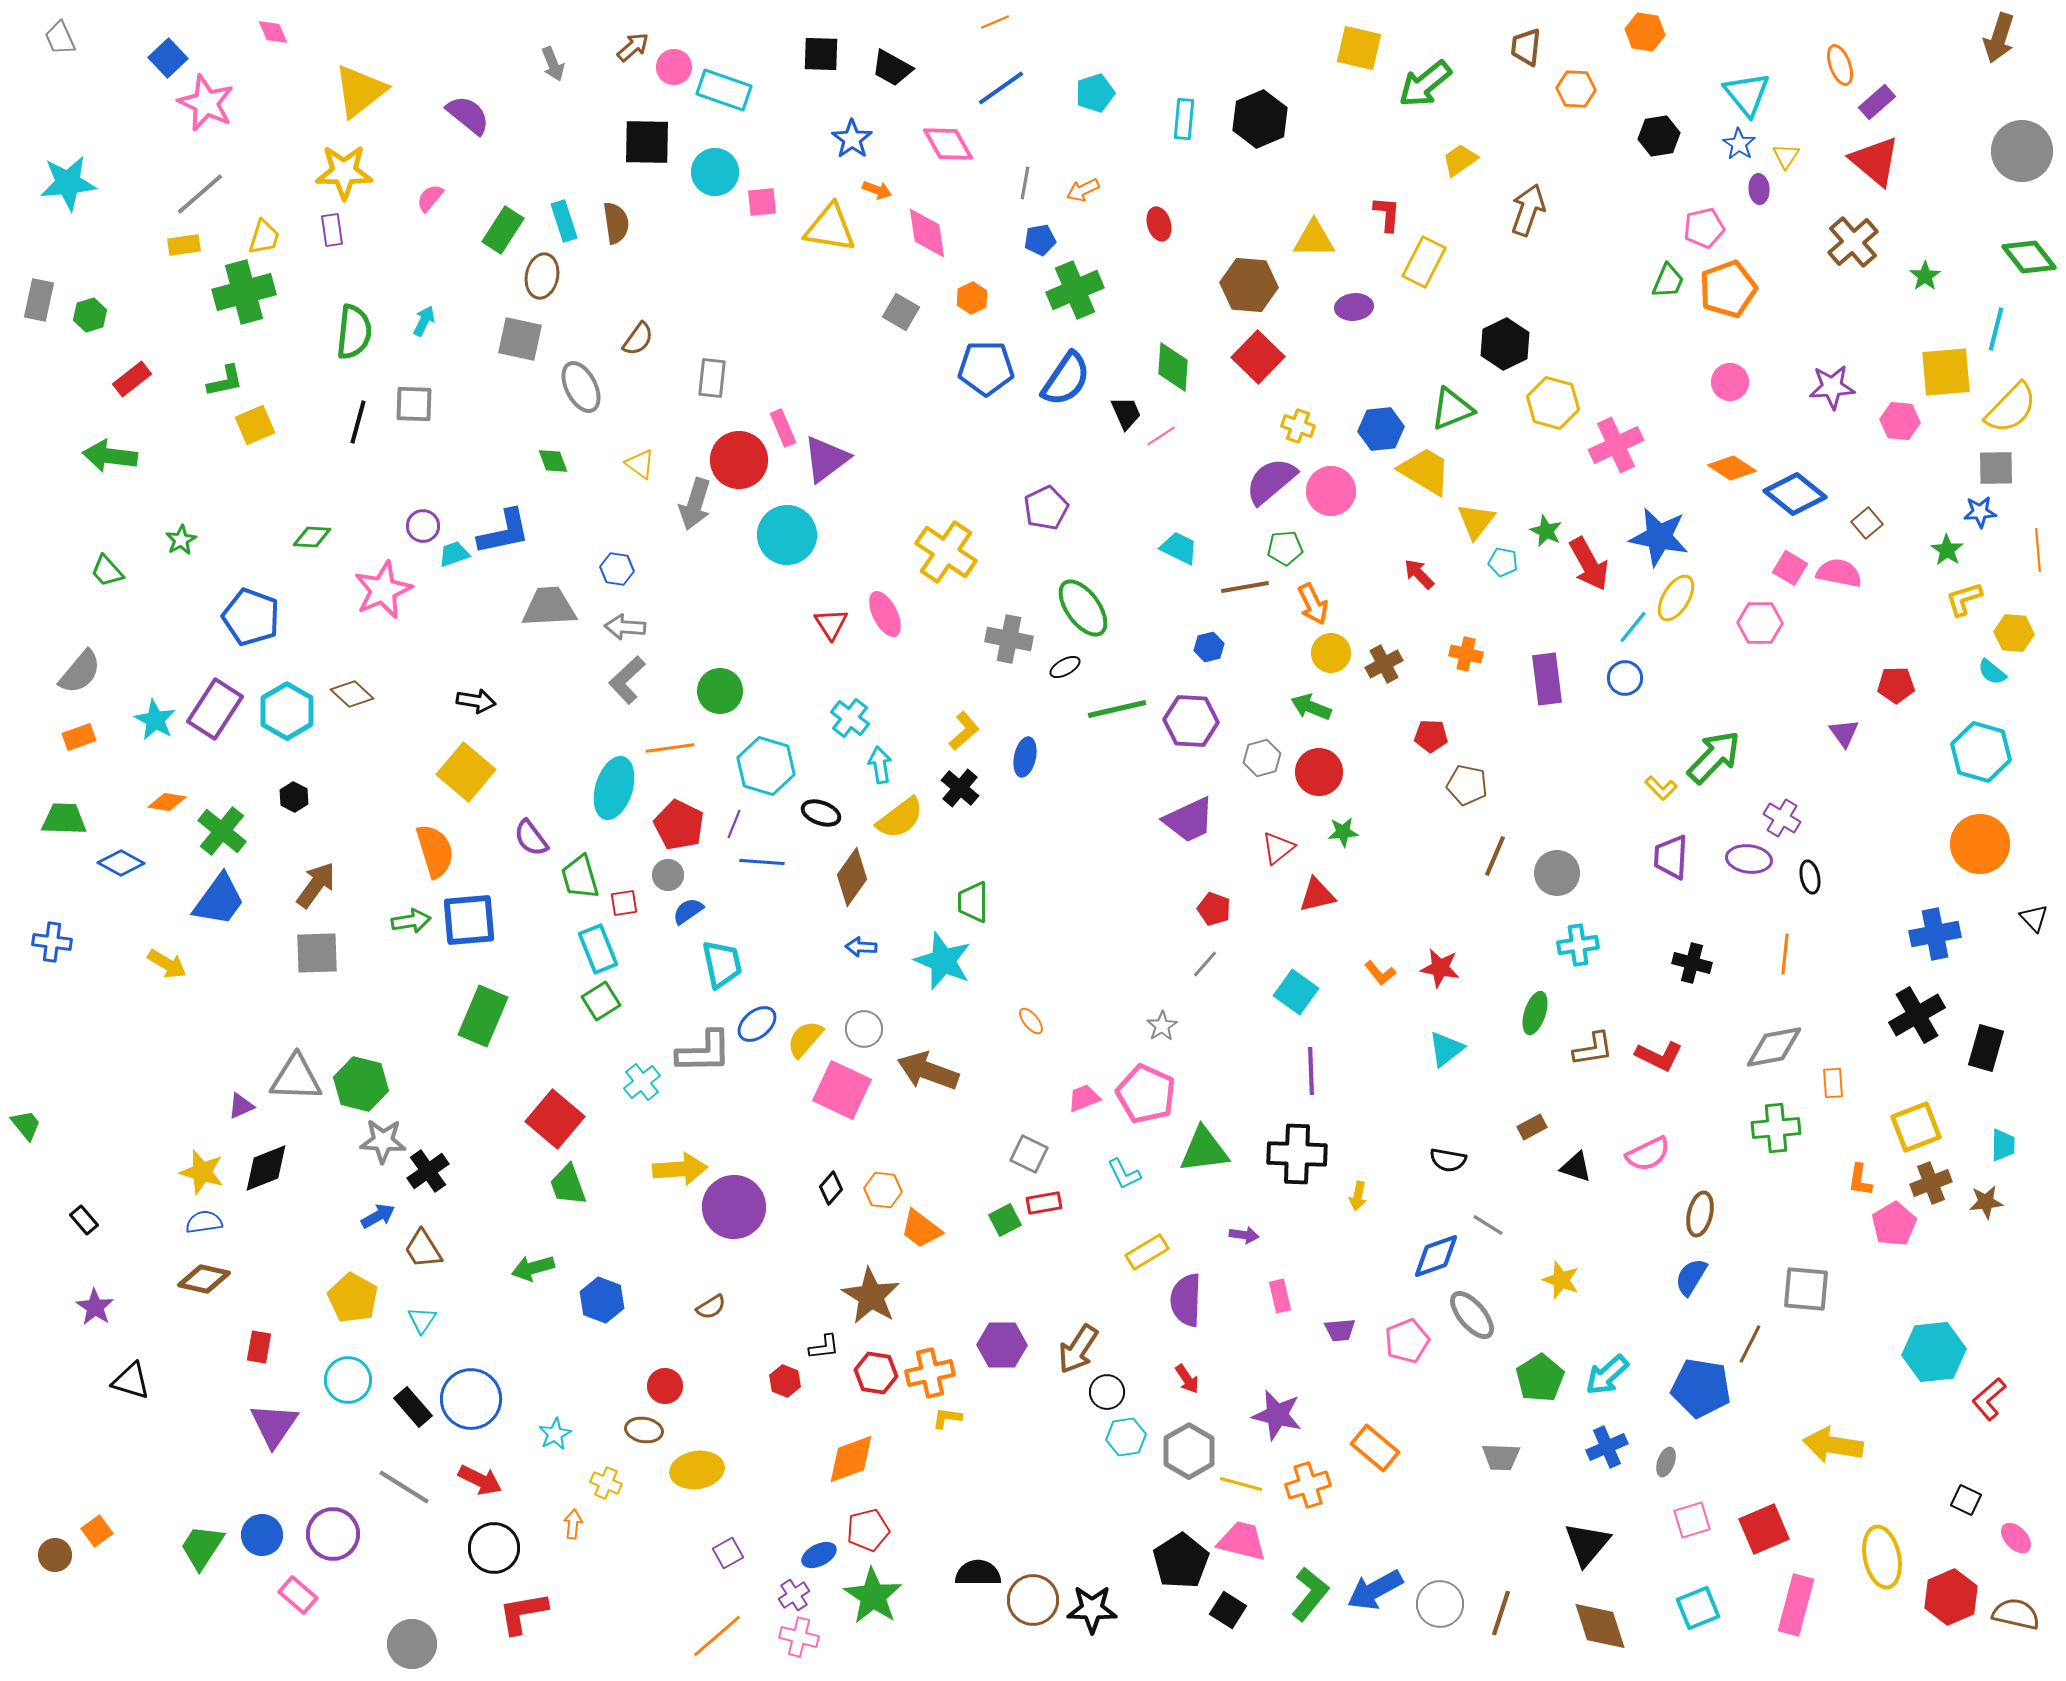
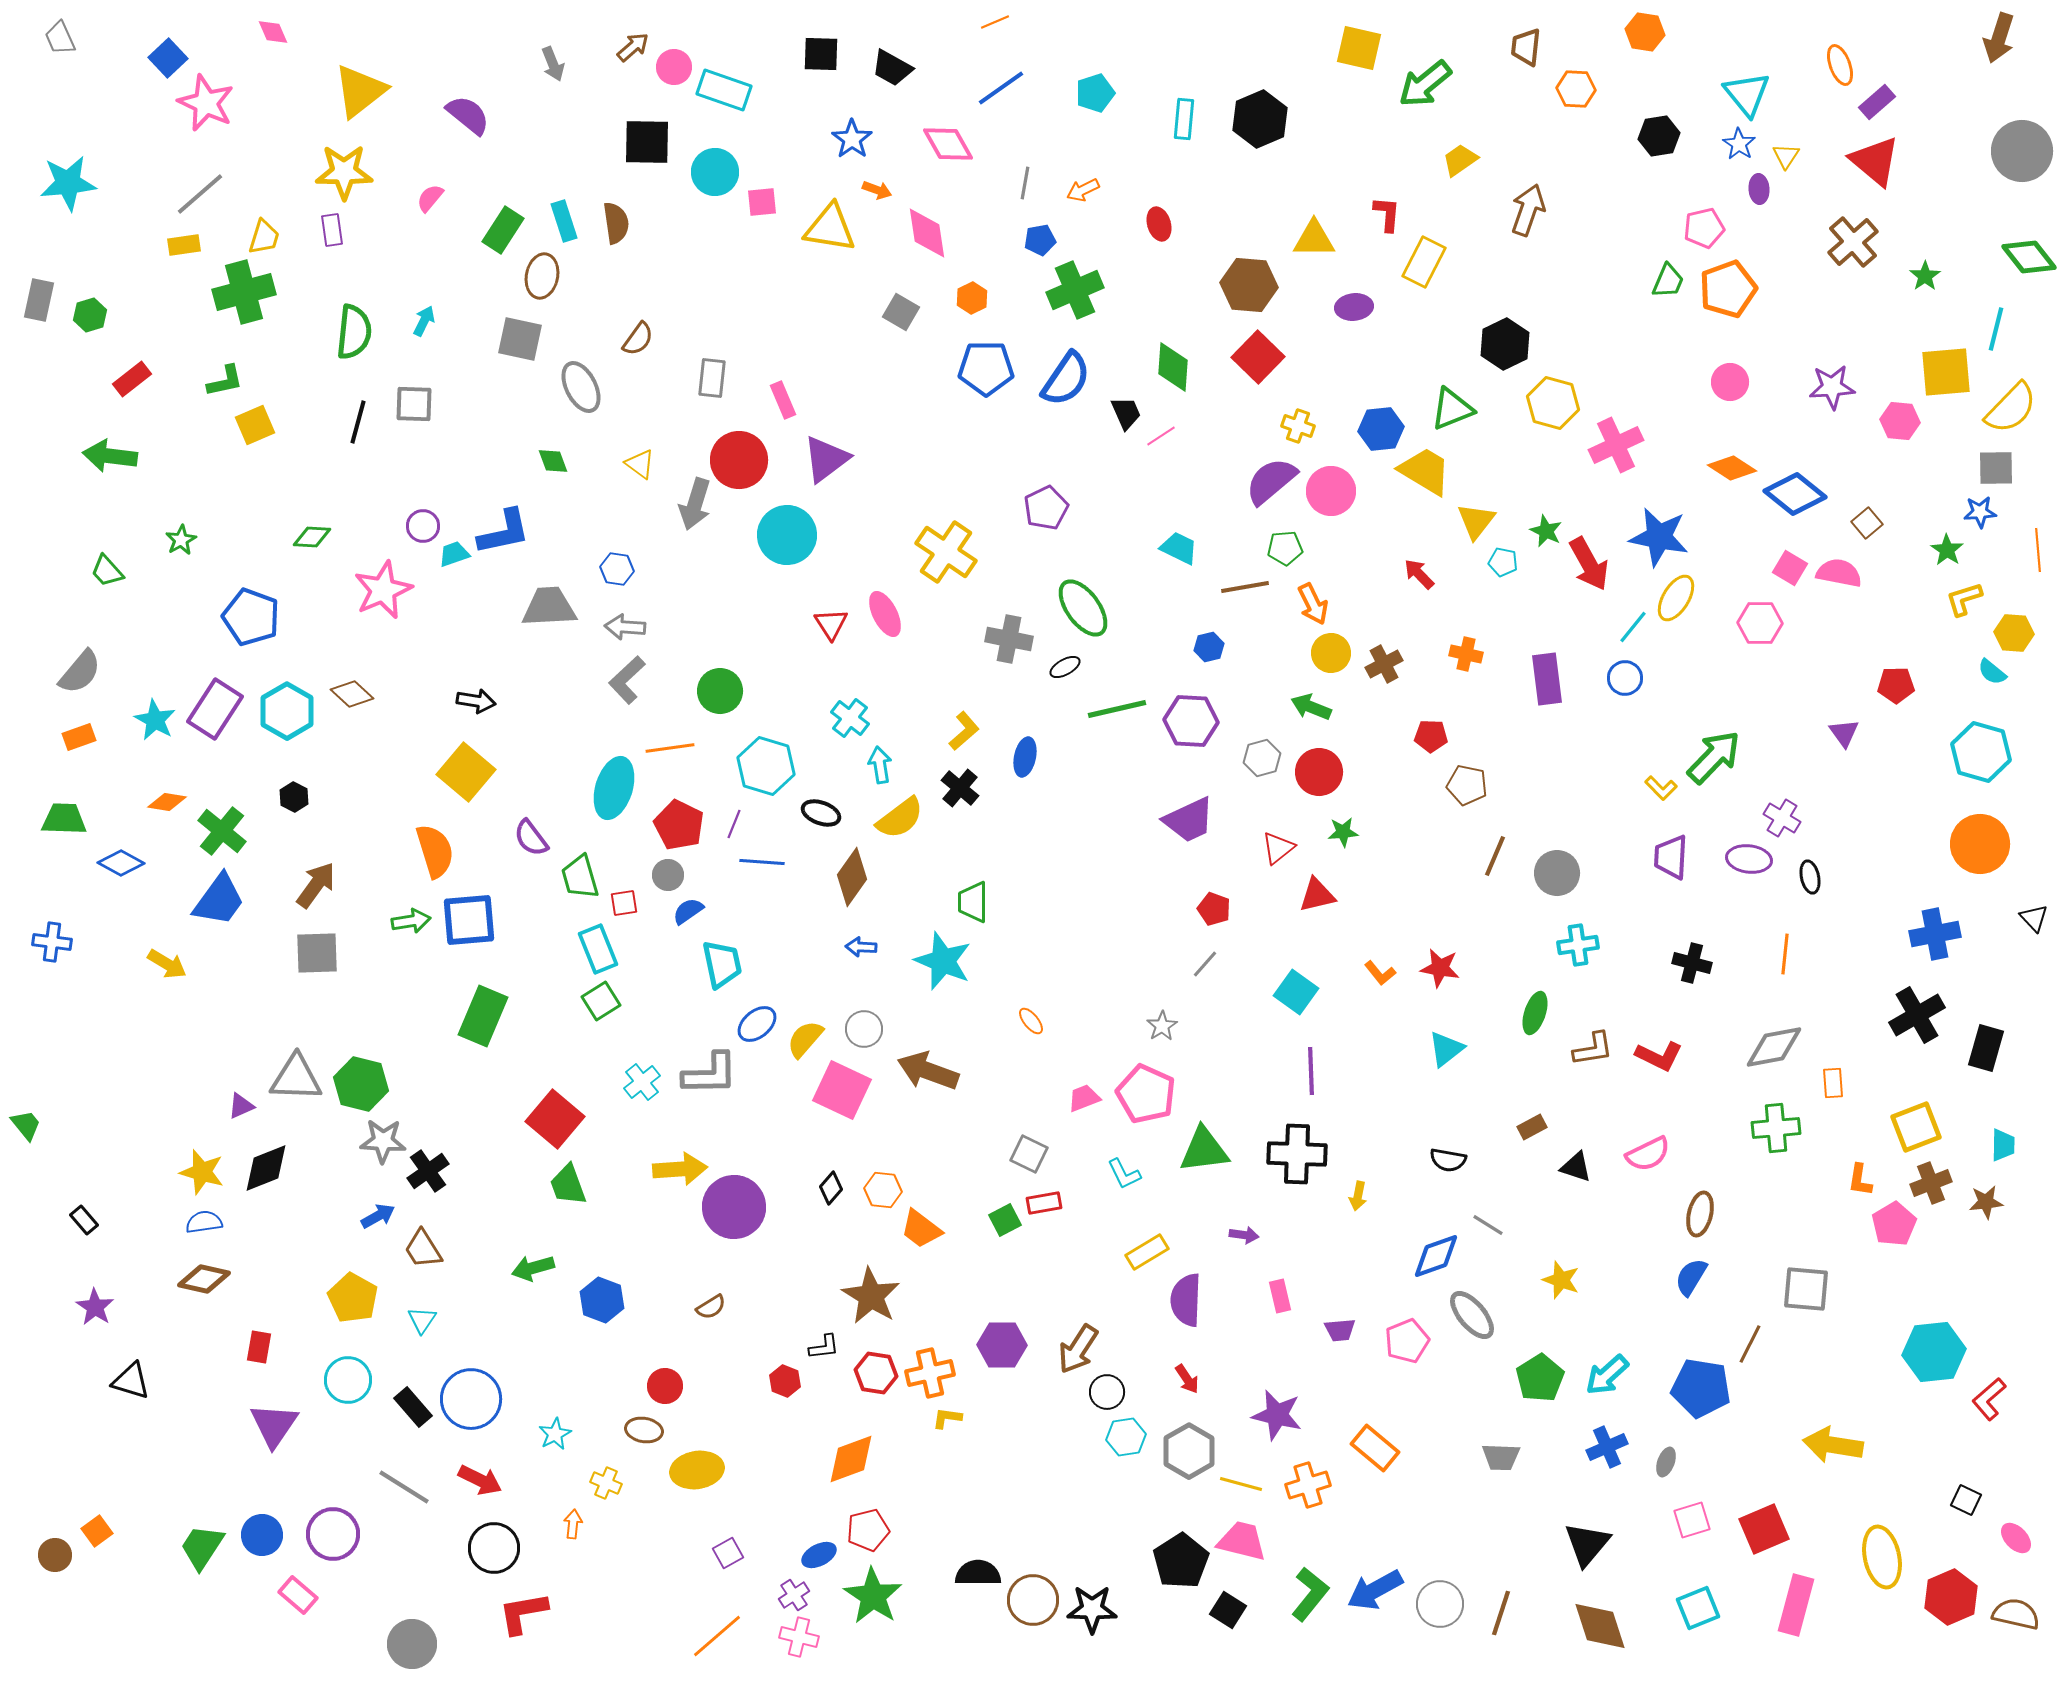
pink rectangle at (783, 428): moved 28 px up
gray L-shape at (704, 1052): moved 6 px right, 22 px down
